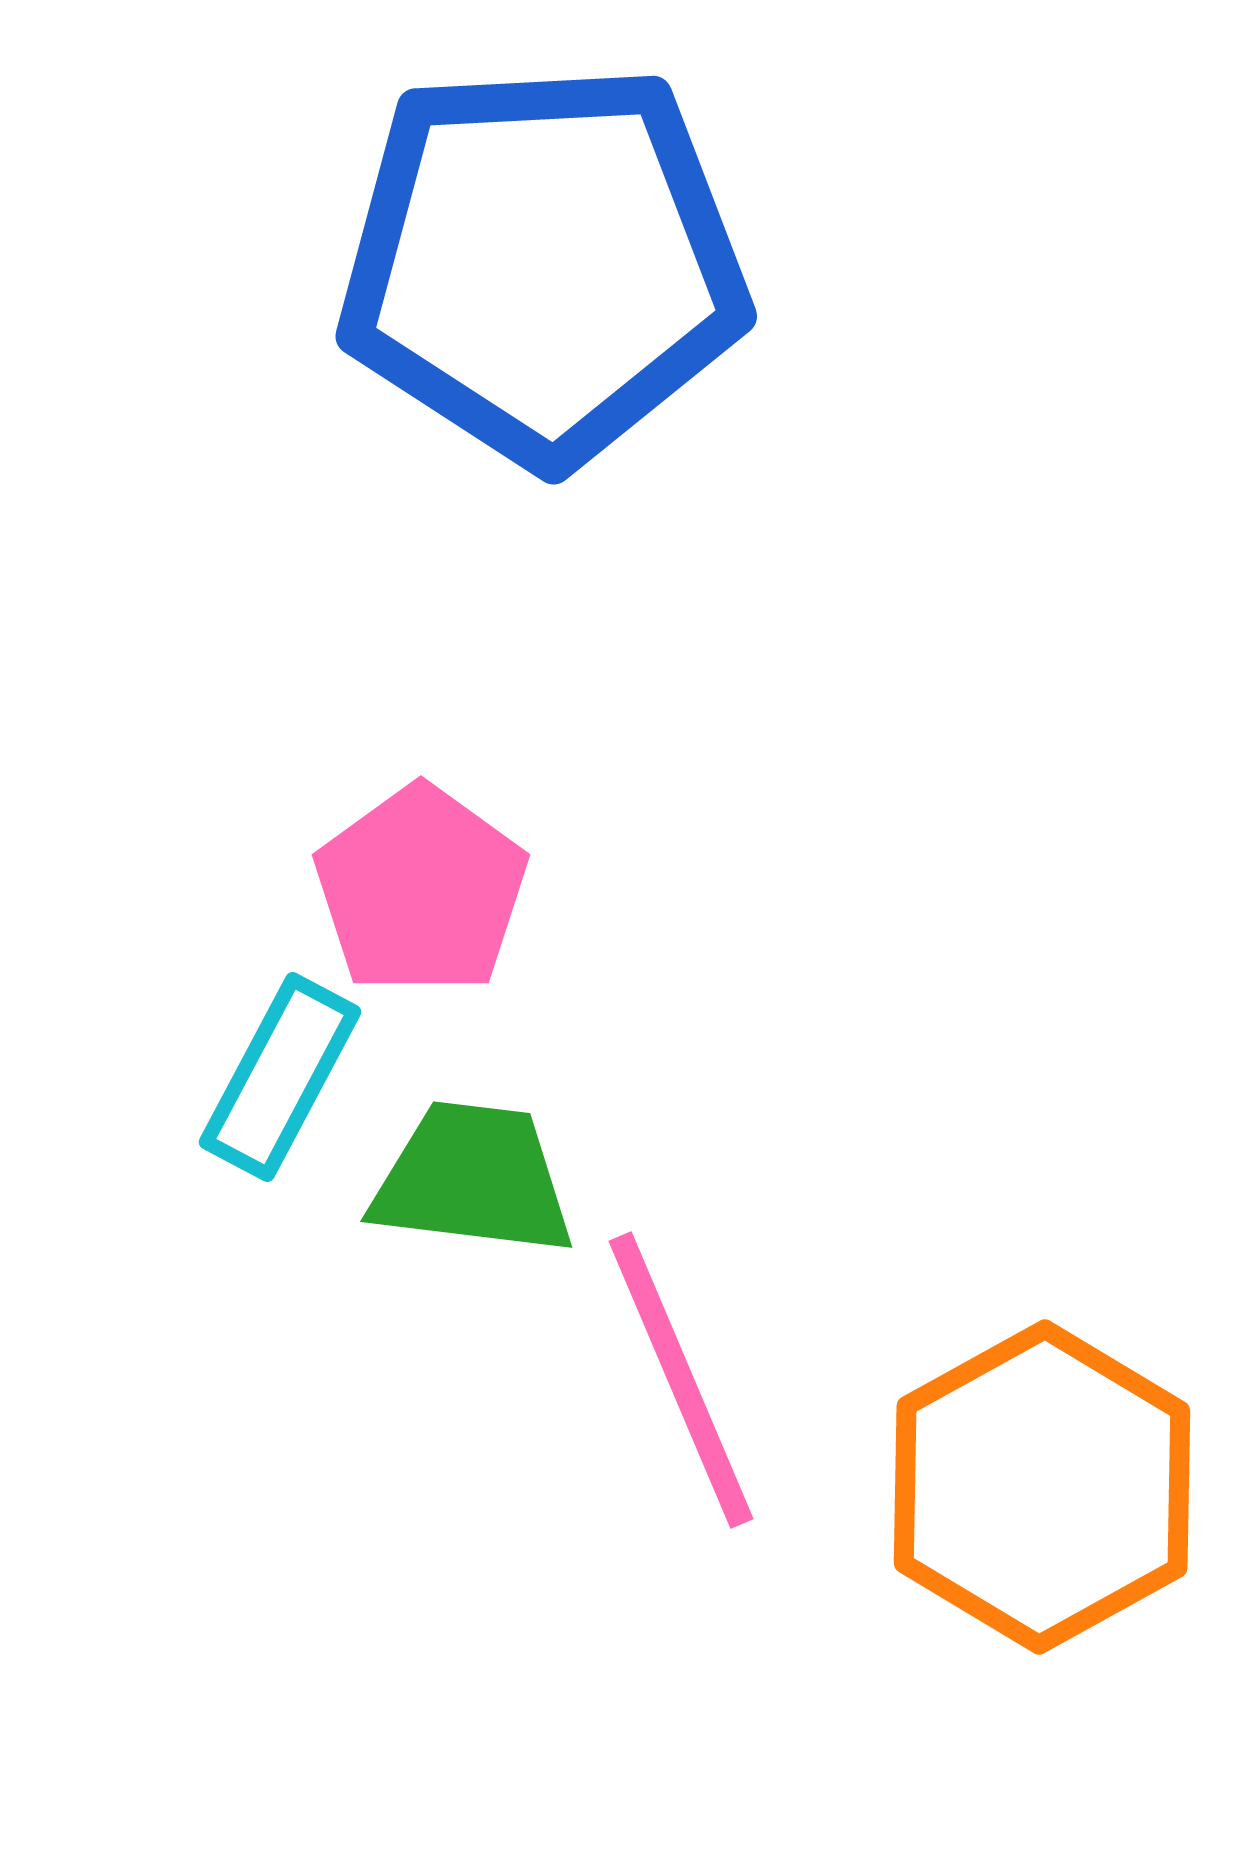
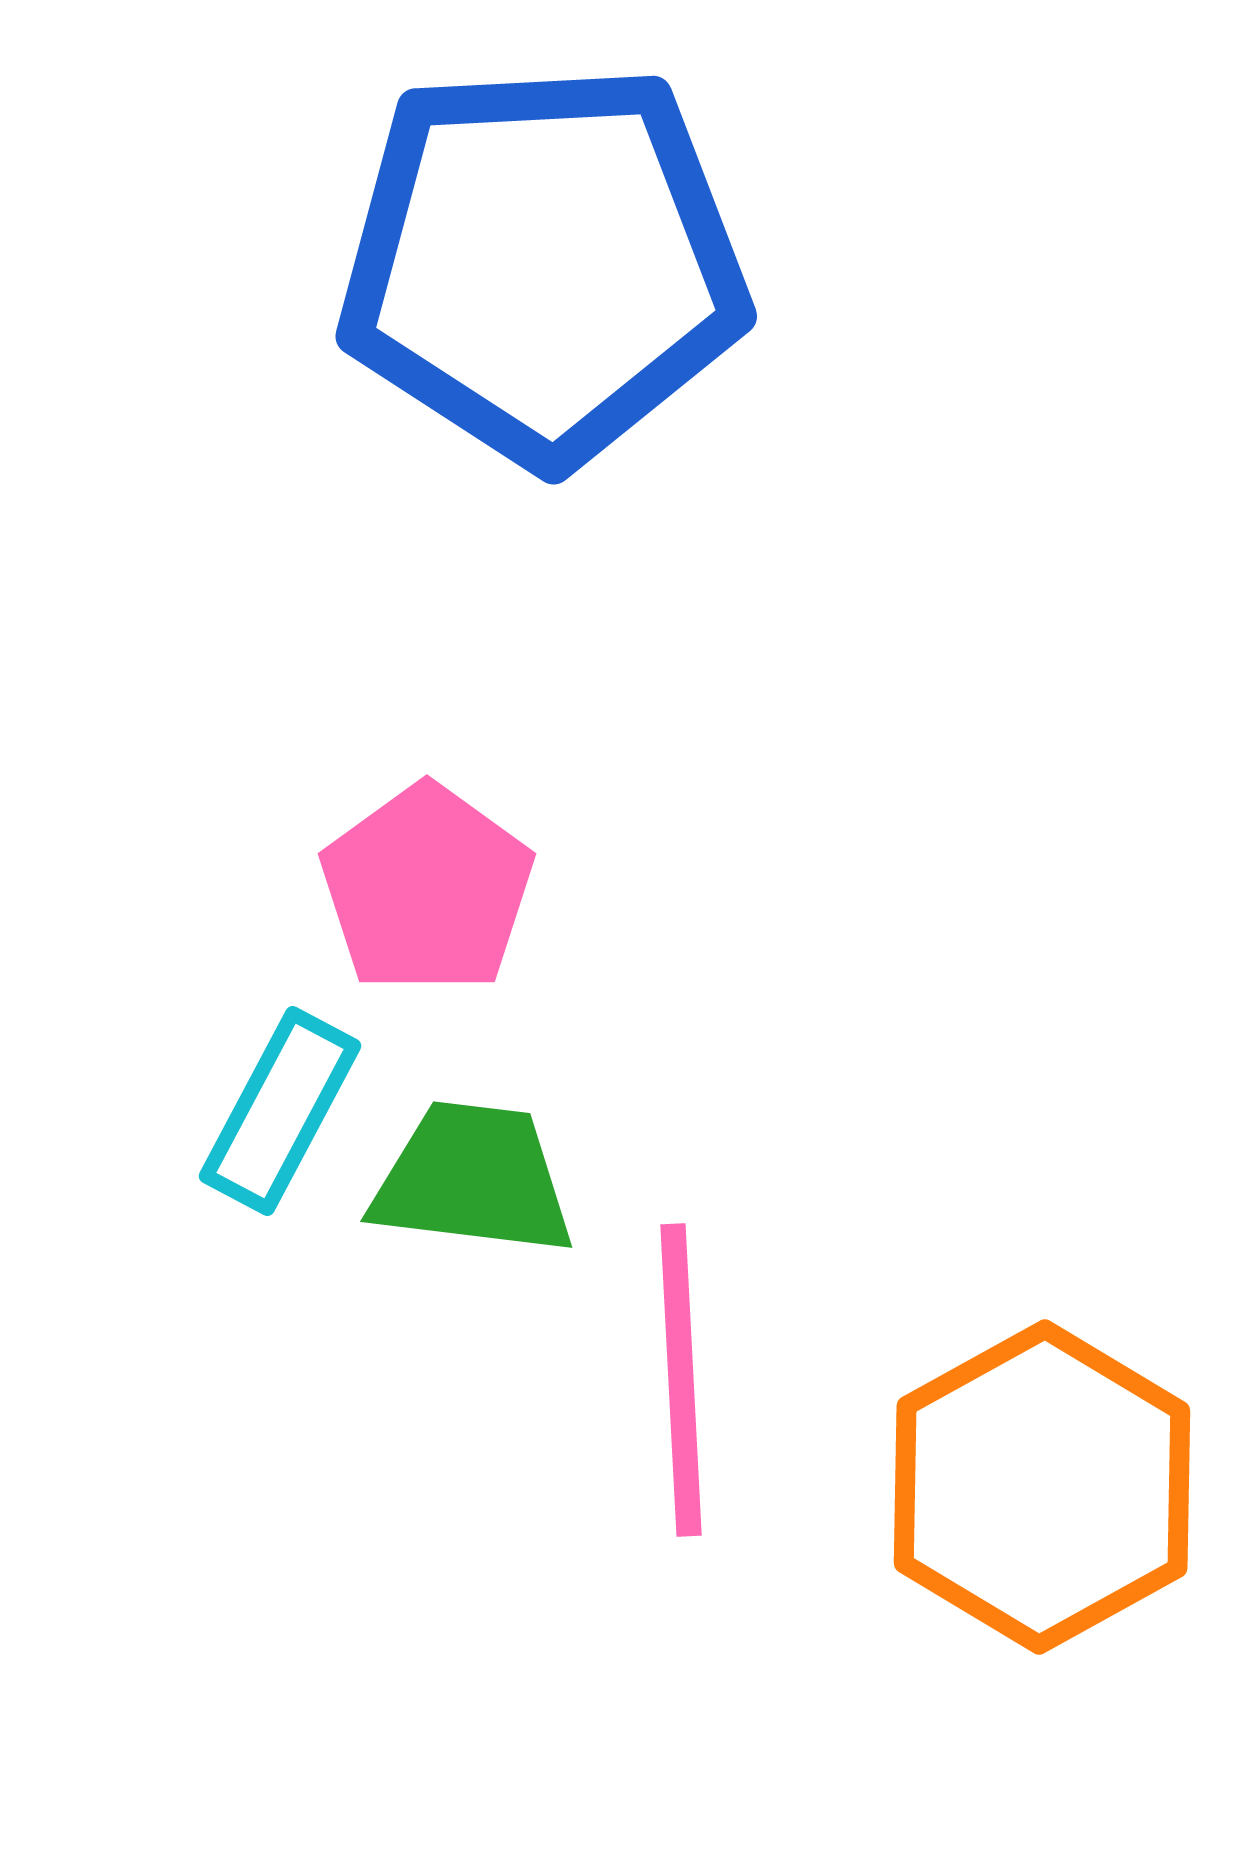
pink pentagon: moved 6 px right, 1 px up
cyan rectangle: moved 34 px down
pink line: rotated 20 degrees clockwise
